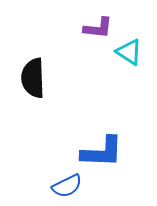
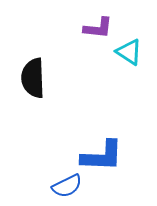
blue L-shape: moved 4 px down
